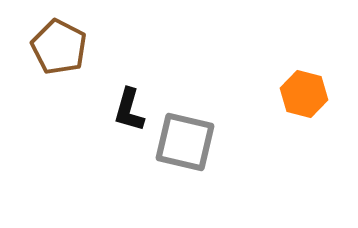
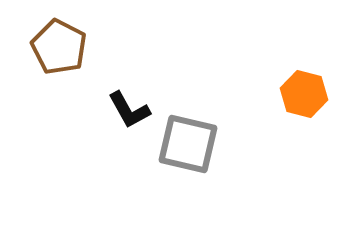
black L-shape: rotated 45 degrees counterclockwise
gray square: moved 3 px right, 2 px down
